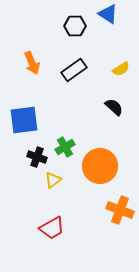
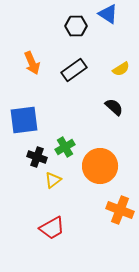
black hexagon: moved 1 px right
